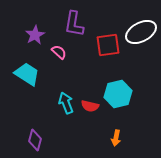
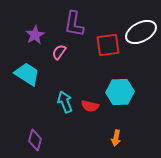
pink semicircle: rotated 98 degrees counterclockwise
cyan hexagon: moved 2 px right, 2 px up; rotated 12 degrees clockwise
cyan arrow: moved 1 px left, 1 px up
